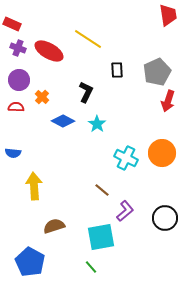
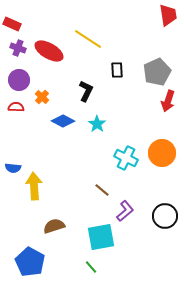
black L-shape: moved 1 px up
blue semicircle: moved 15 px down
black circle: moved 2 px up
